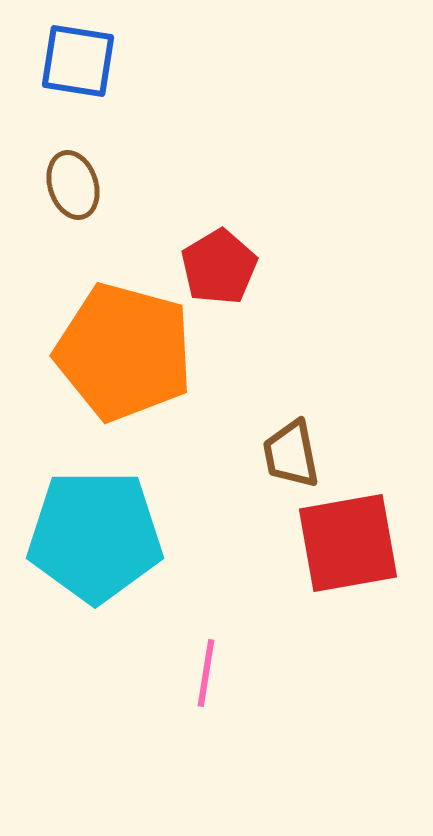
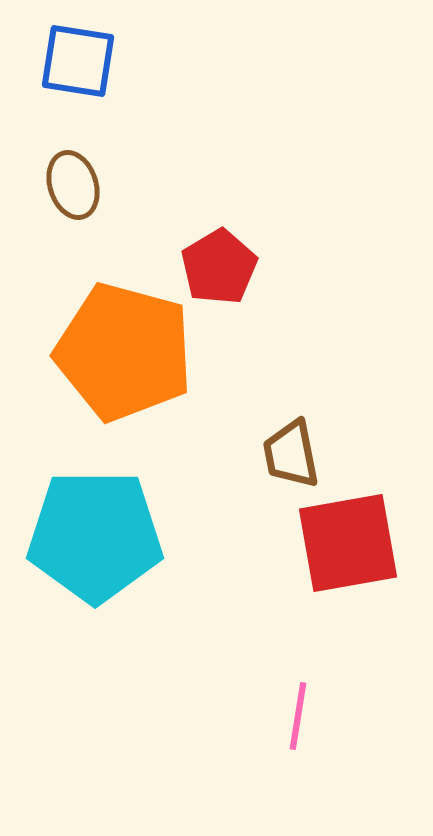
pink line: moved 92 px right, 43 px down
